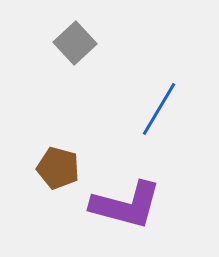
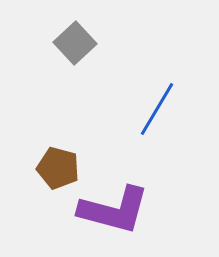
blue line: moved 2 px left
purple L-shape: moved 12 px left, 5 px down
